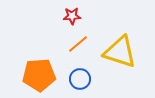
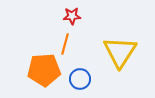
orange line: moved 13 px left; rotated 35 degrees counterclockwise
yellow triangle: rotated 45 degrees clockwise
orange pentagon: moved 5 px right, 5 px up
